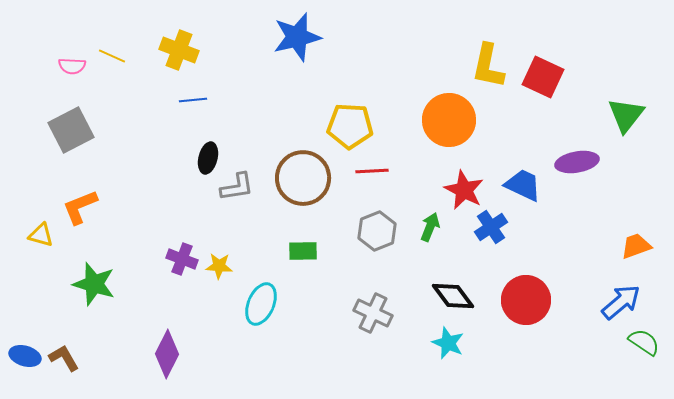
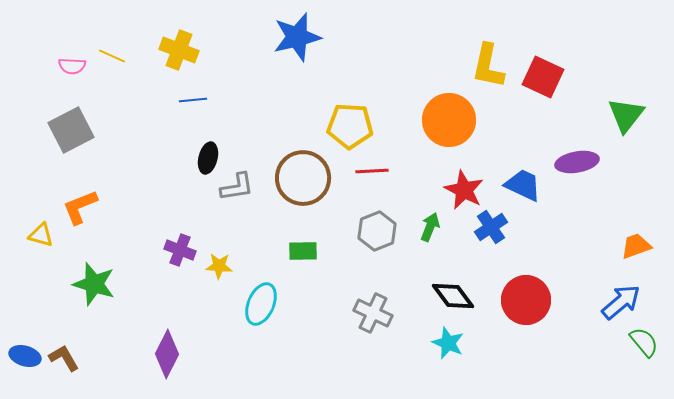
purple cross: moved 2 px left, 9 px up
green semicircle: rotated 16 degrees clockwise
